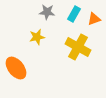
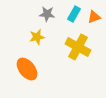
gray star: moved 2 px down
orange triangle: moved 2 px up
orange ellipse: moved 11 px right, 1 px down
